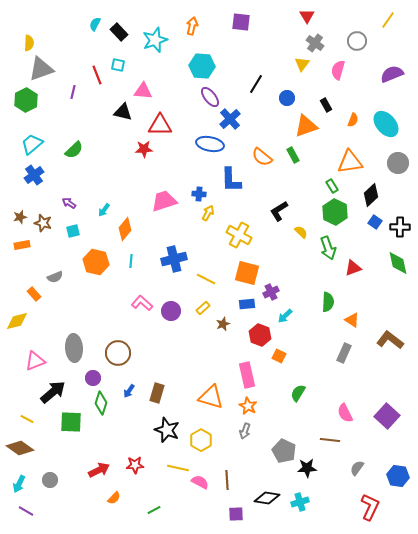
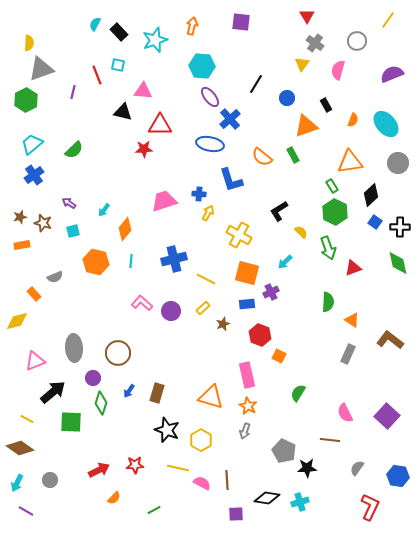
blue L-shape at (231, 180): rotated 16 degrees counterclockwise
cyan arrow at (285, 316): moved 54 px up
gray rectangle at (344, 353): moved 4 px right, 1 px down
pink semicircle at (200, 482): moved 2 px right, 1 px down
cyan arrow at (19, 484): moved 2 px left, 1 px up
